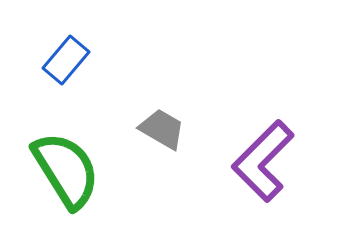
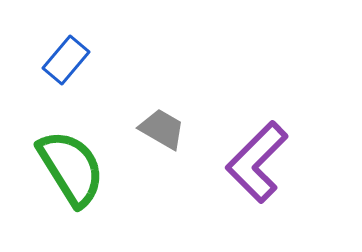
purple L-shape: moved 6 px left, 1 px down
green semicircle: moved 5 px right, 2 px up
